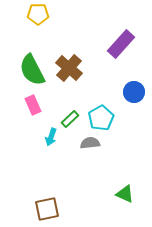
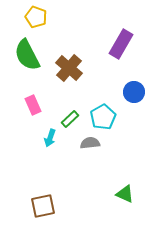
yellow pentagon: moved 2 px left, 3 px down; rotated 20 degrees clockwise
purple rectangle: rotated 12 degrees counterclockwise
green semicircle: moved 5 px left, 15 px up
cyan pentagon: moved 2 px right, 1 px up
cyan arrow: moved 1 px left, 1 px down
brown square: moved 4 px left, 3 px up
